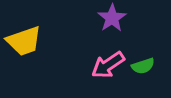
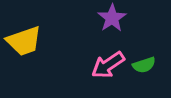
green semicircle: moved 1 px right, 1 px up
